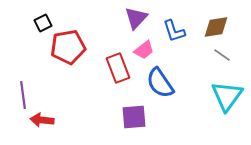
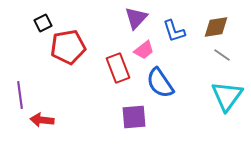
purple line: moved 3 px left
